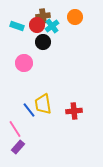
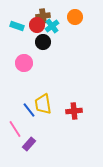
purple rectangle: moved 11 px right, 3 px up
